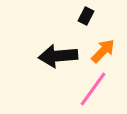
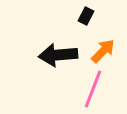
black arrow: moved 1 px up
pink line: rotated 15 degrees counterclockwise
